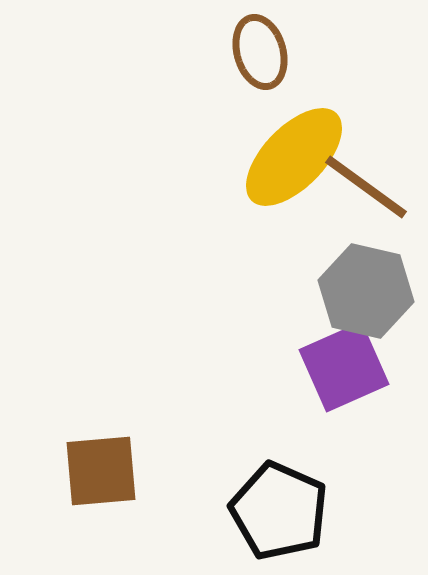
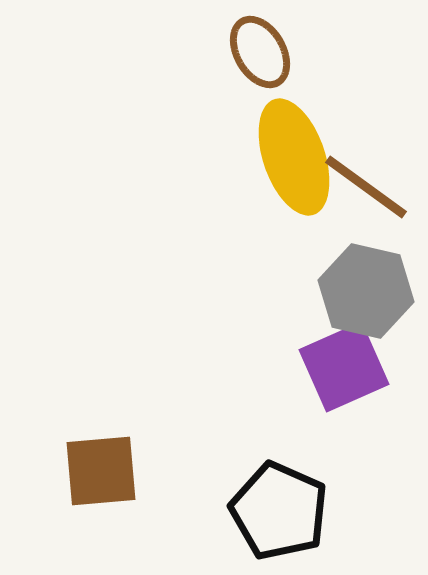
brown ellipse: rotated 14 degrees counterclockwise
yellow ellipse: rotated 63 degrees counterclockwise
